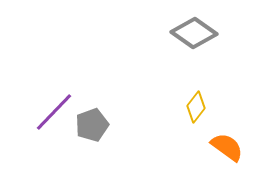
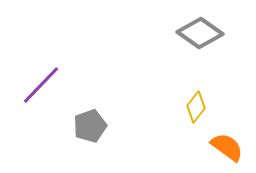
gray diamond: moved 6 px right
purple line: moved 13 px left, 27 px up
gray pentagon: moved 2 px left, 1 px down
